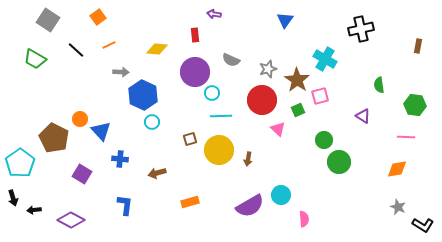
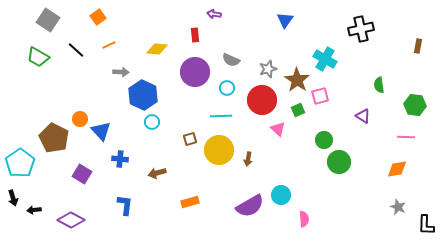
green trapezoid at (35, 59): moved 3 px right, 2 px up
cyan circle at (212, 93): moved 15 px right, 5 px up
black L-shape at (423, 225): moved 3 px right; rotated 60 degrees clockwise
